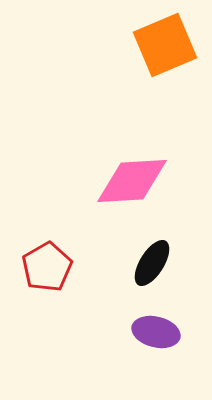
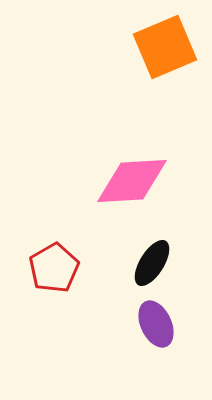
orange square: moved 2 px down
red pentagon: moved 7 px right, 1 px down
purple ellipse: moved 8 px up; rotated 51 degrees clockwise
